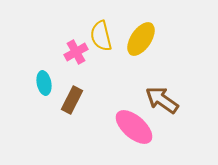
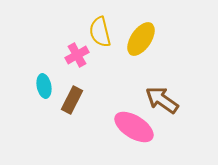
yellow semicircle: moved 1 px left, 4 px up
pink cross: moved 1 px right, 3 px down
cyan ellipse: moved 3 px down
pink ellipse: rotated 9 degrees counterclockwise
